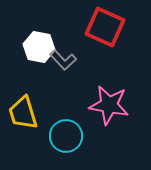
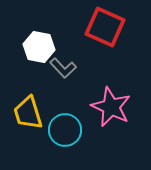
gray L-shape: moved 8 px down
pink star: moved 2 px right, 2 px down; rotated 15 degrees clockwise
yellow trapezoid: moved 5 px right
cyan circle: moved 1 px left, 6 px up
